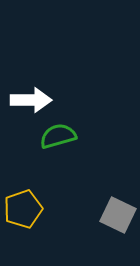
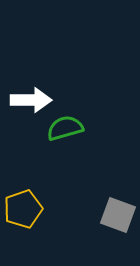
green semicircle: moved 7 px right, 8 px up
gray square: rotated 6 degrees counterclockwise
